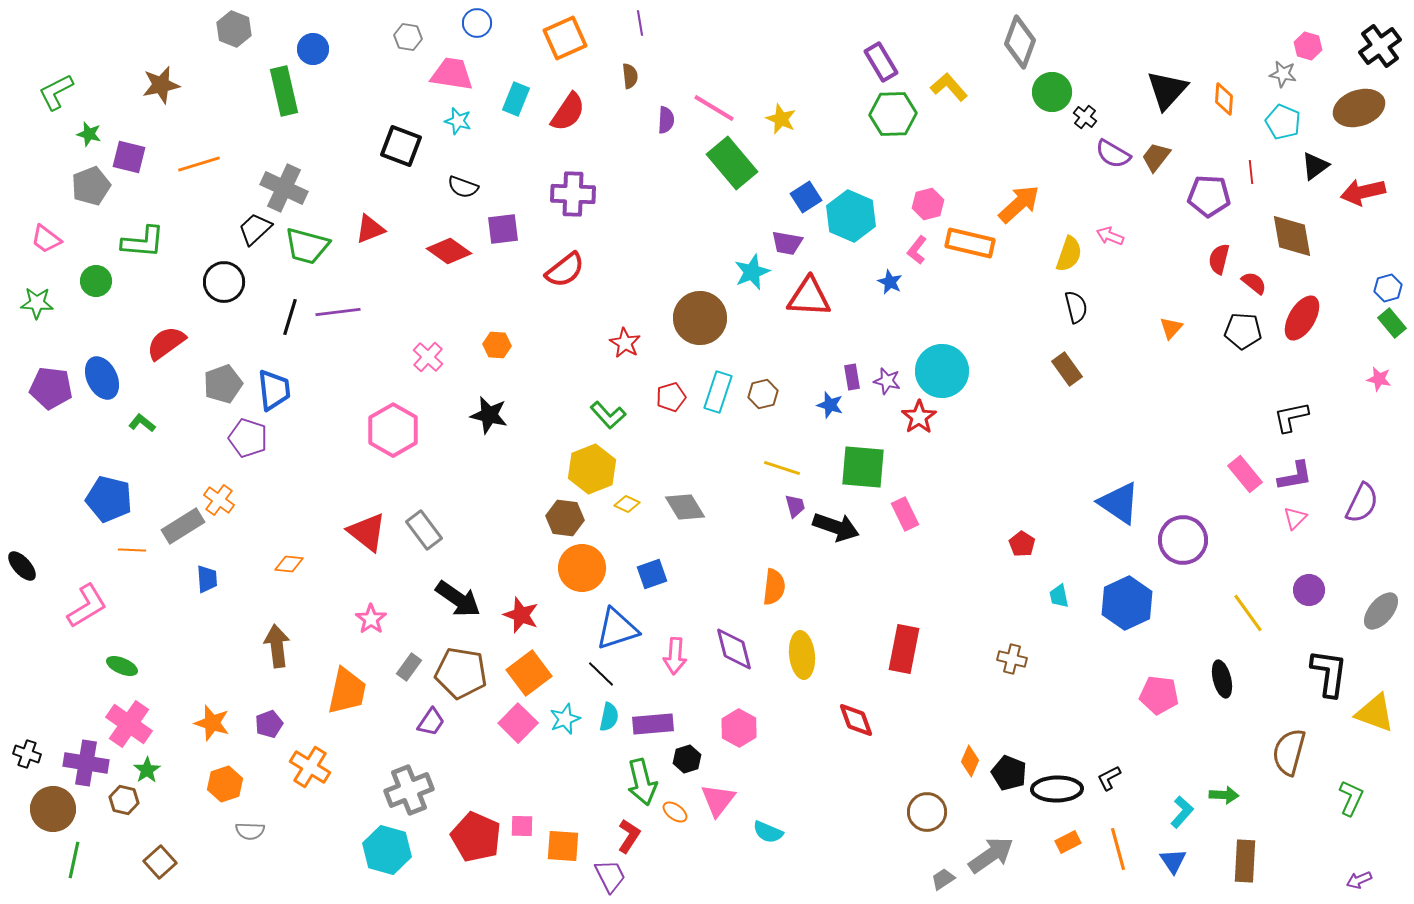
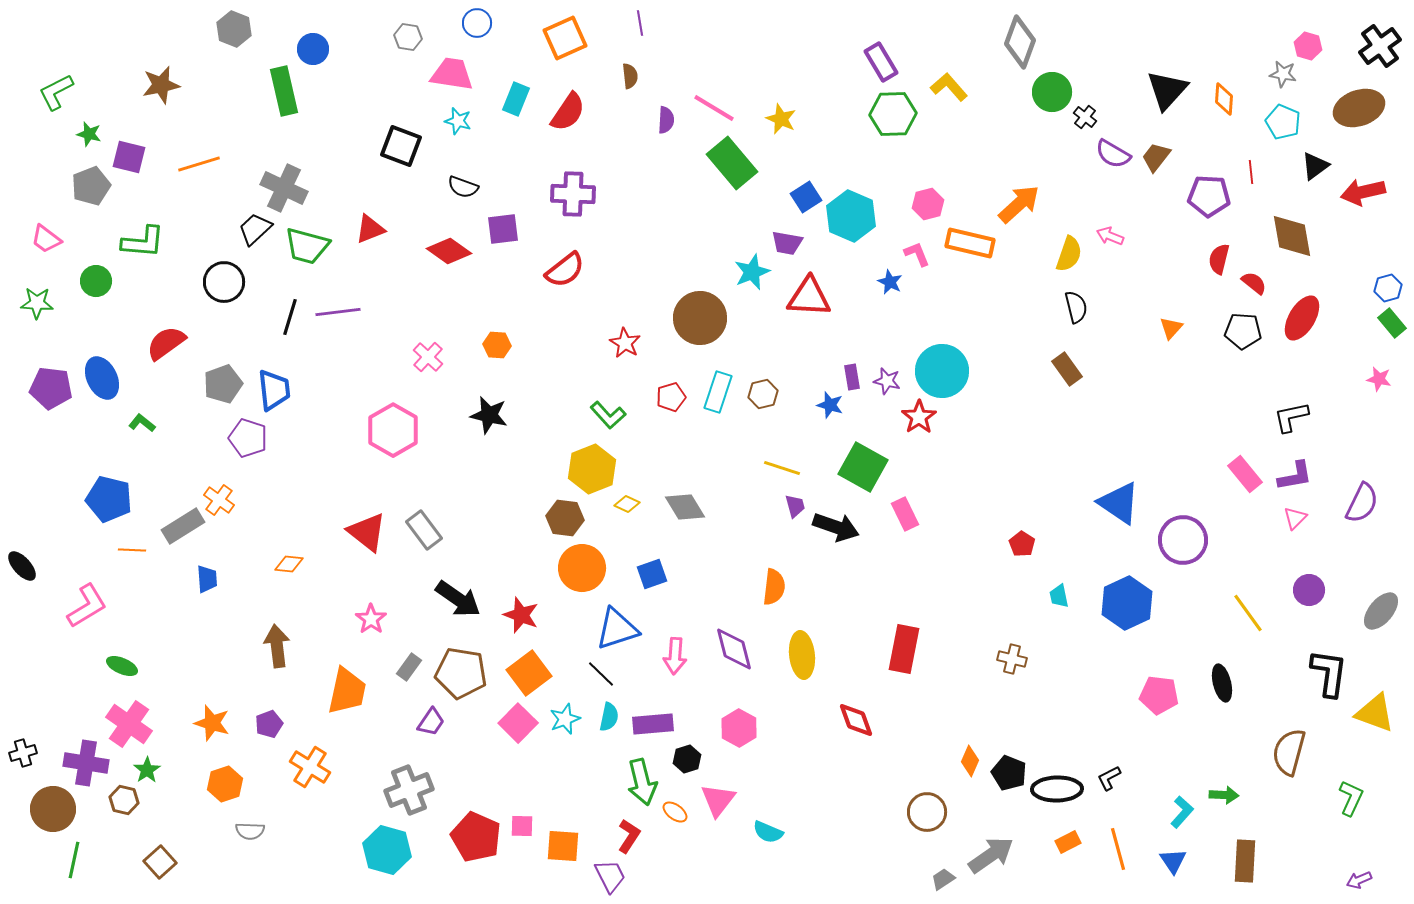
pink L-shape at (917, 250): moved 4 px down; rotated 120 degrees clockwise
green square at (863, 467): rotated 24 degrees clockwise
black ellipse at (1222, 679): moved 4 px down
black cross at (27, 754): moved 4 px left, 1 px up; rotated 36 degrees counterclockwise
